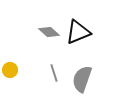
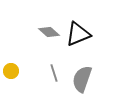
black triangle: moved 2 px down
yellow circle: moved 1 px right, 1 px down
